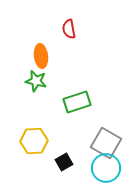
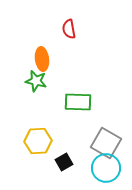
orange ellipse: moved 1 px right, 3 px down
green rectangle: moved 1 px right; rotated 20 degrees clockwise
yellow hexagon: moved 4 px right
